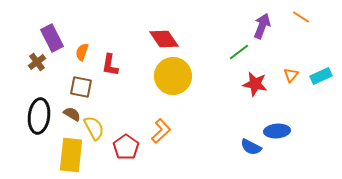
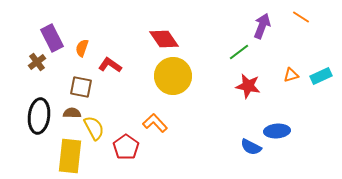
orange semicircle: moved 4 px up
red L-shape: rotated 115 degrees clockwise
orange triangle: rotated 35 degrees clockwise
red star: moved 7 px left, 2 px down
brown semicircle: moved 1 px up; rotated 30 degrees counterclockwise
orange L-shape: moved 6 px left, 8 px up; rotated 90 degrees counterclockwise
yellow rectangle: moved 1 px left, 1 px down
